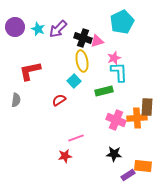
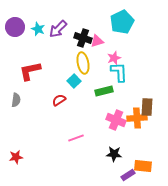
yellow ellipse: moved 1 px right, 2 px down
red star: moved 49 px left, 1 px down
